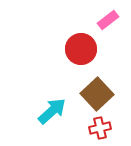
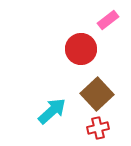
red cross: moved 2 px left
